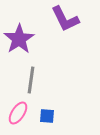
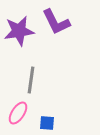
purple L-shape: moved 9 px left, 3 px down
purple star: moved 8 px up; rotated 24 degrees clockwise
blue square: moved 7 px down
